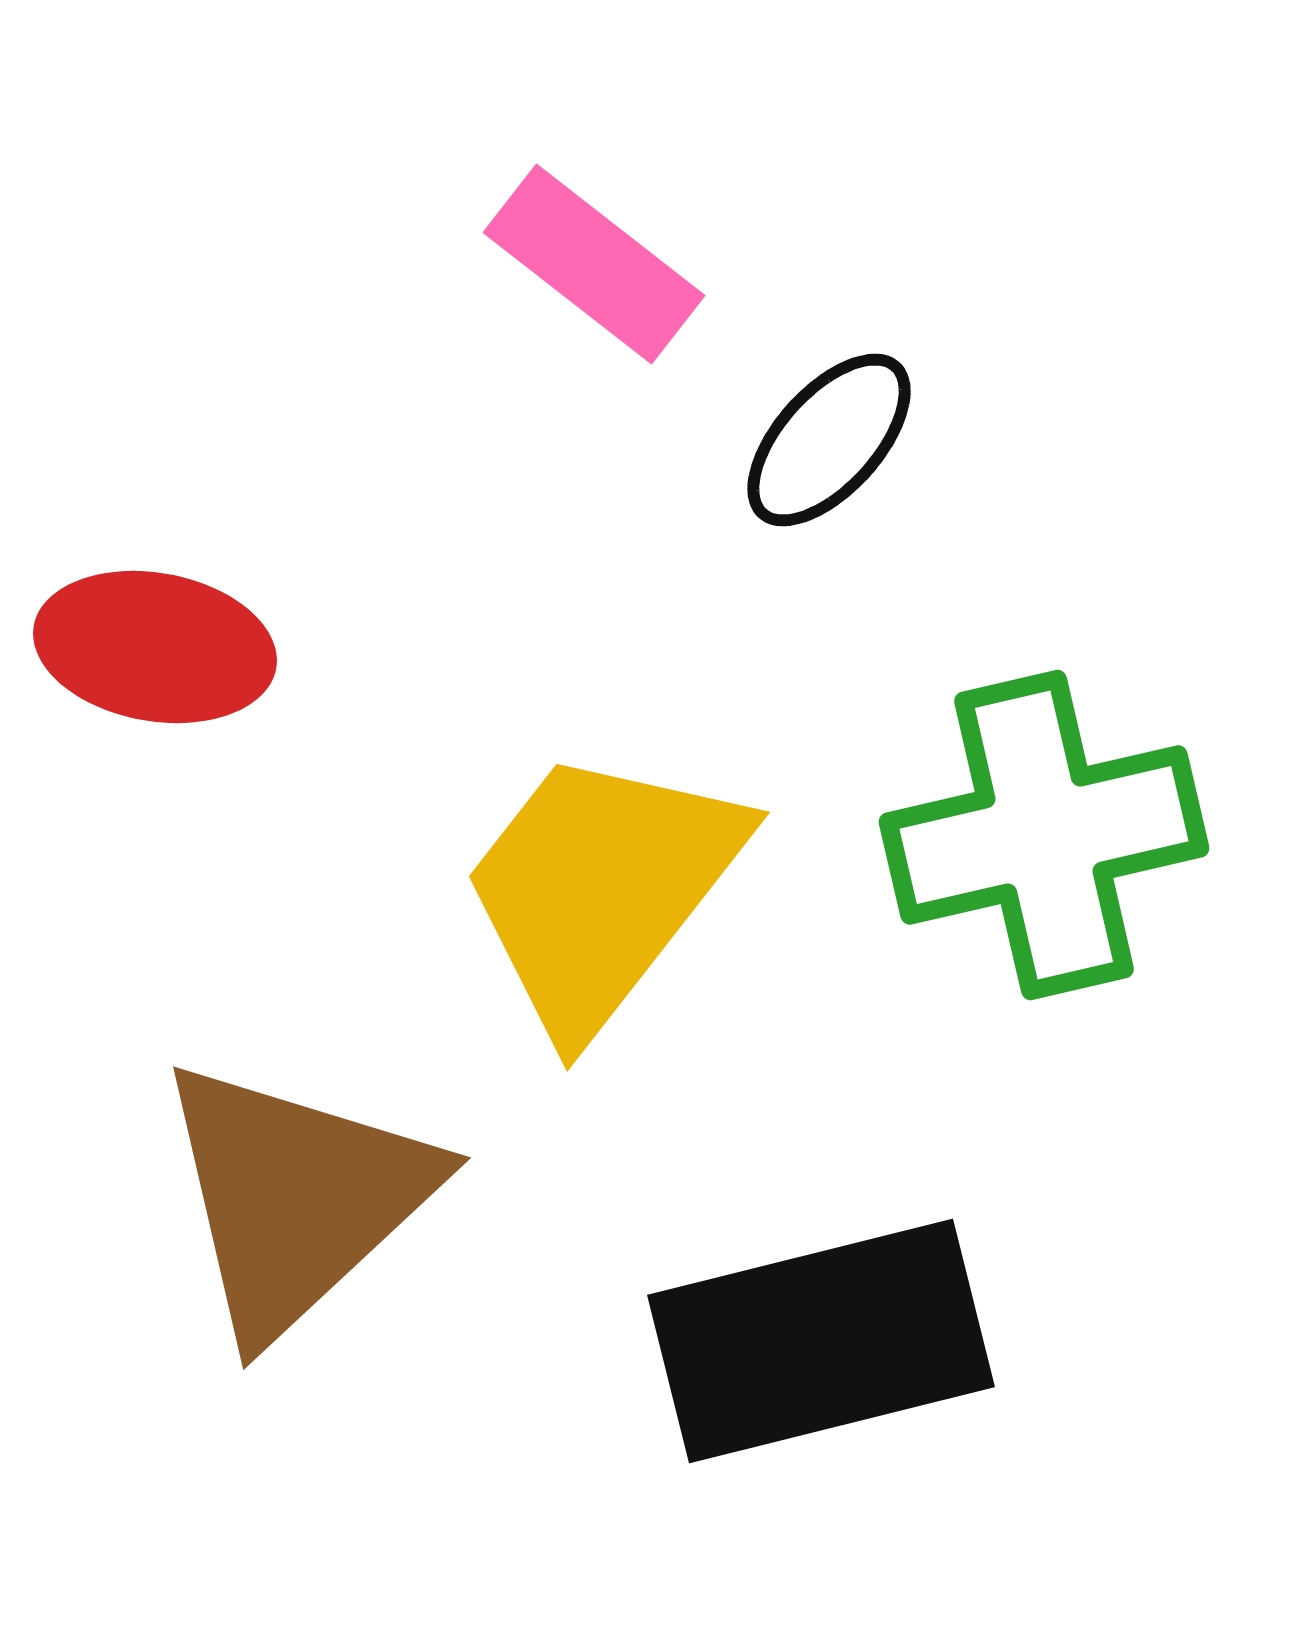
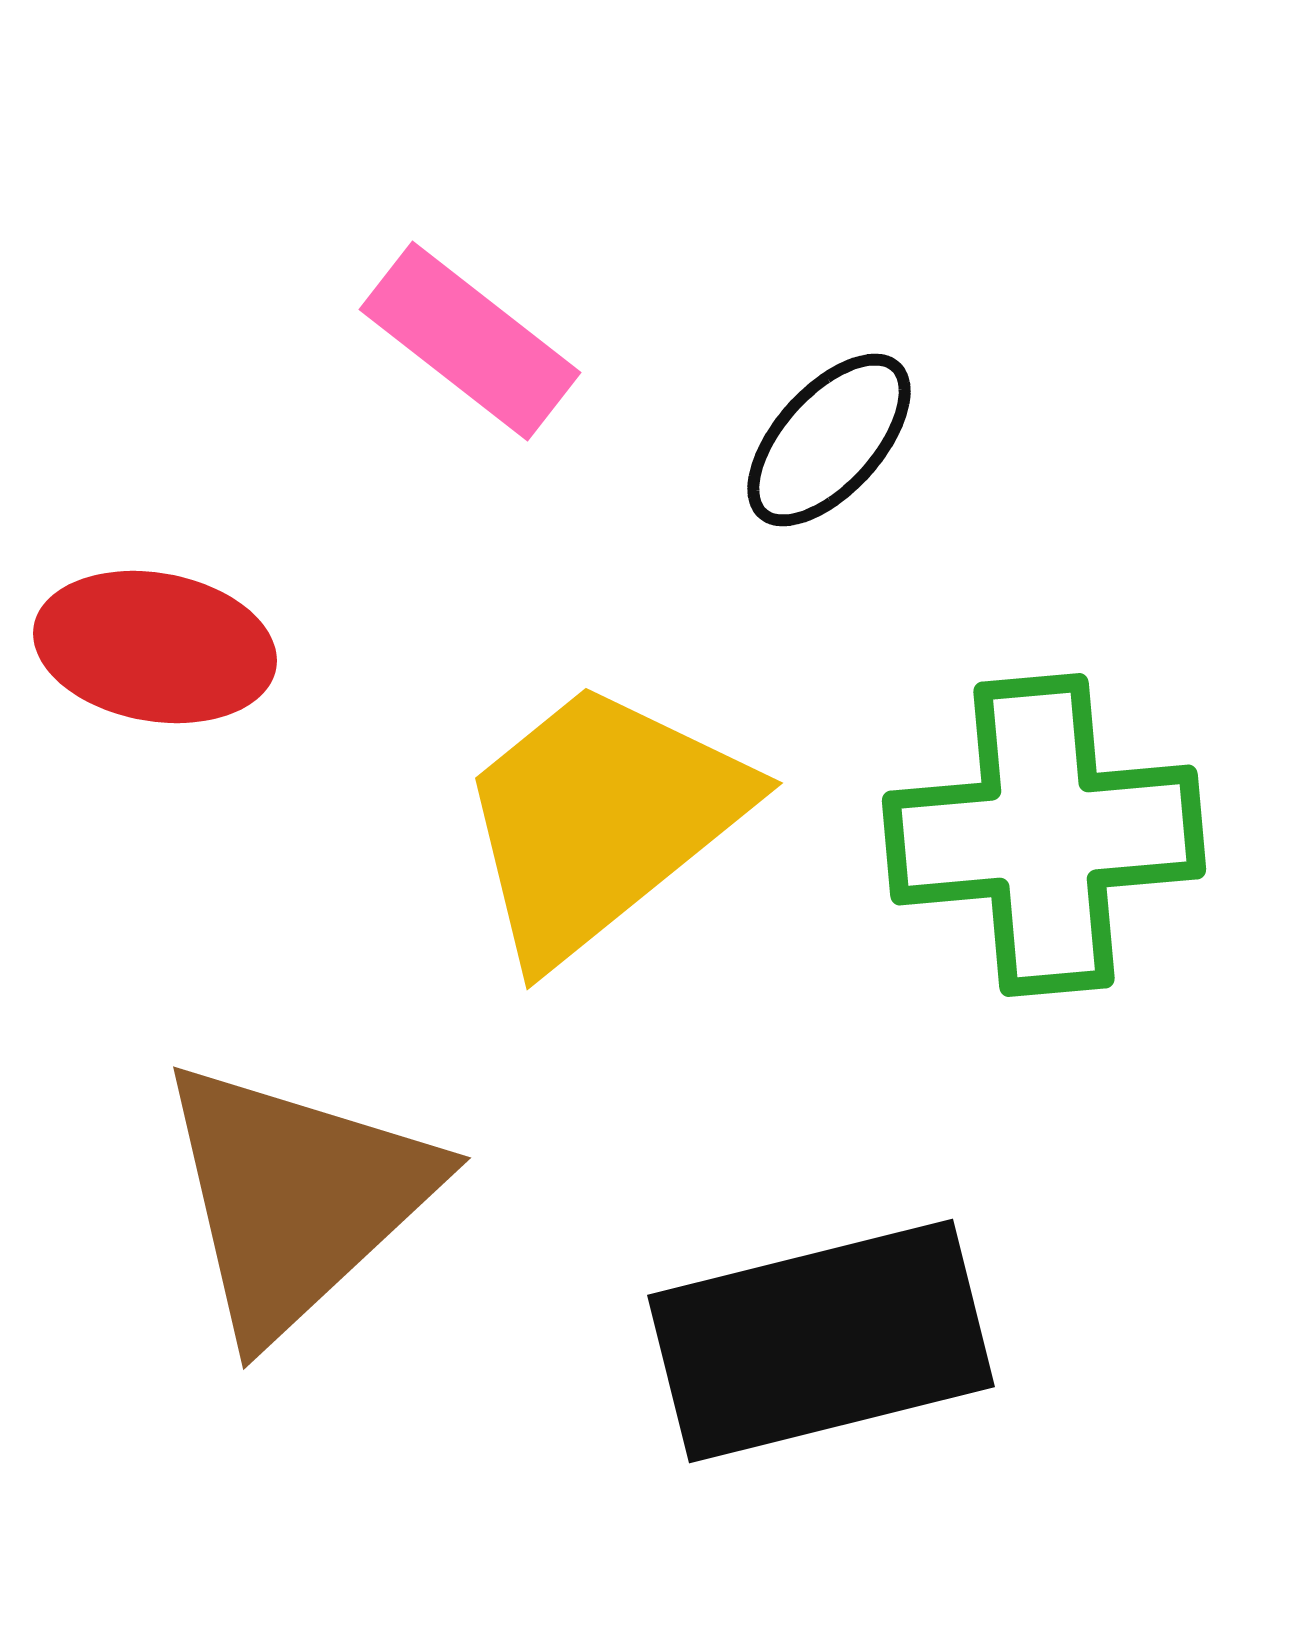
pink rectangle: moved 124 px left, 77 px down
green cross: rotated 8 degrees clockwise
yellow trapezoid: moved 69 px up; rotated 13 degrees clockwise
